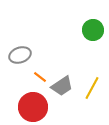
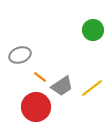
yellow line: rotated 25 degrees clockwise
red circle: moved 3 px right
